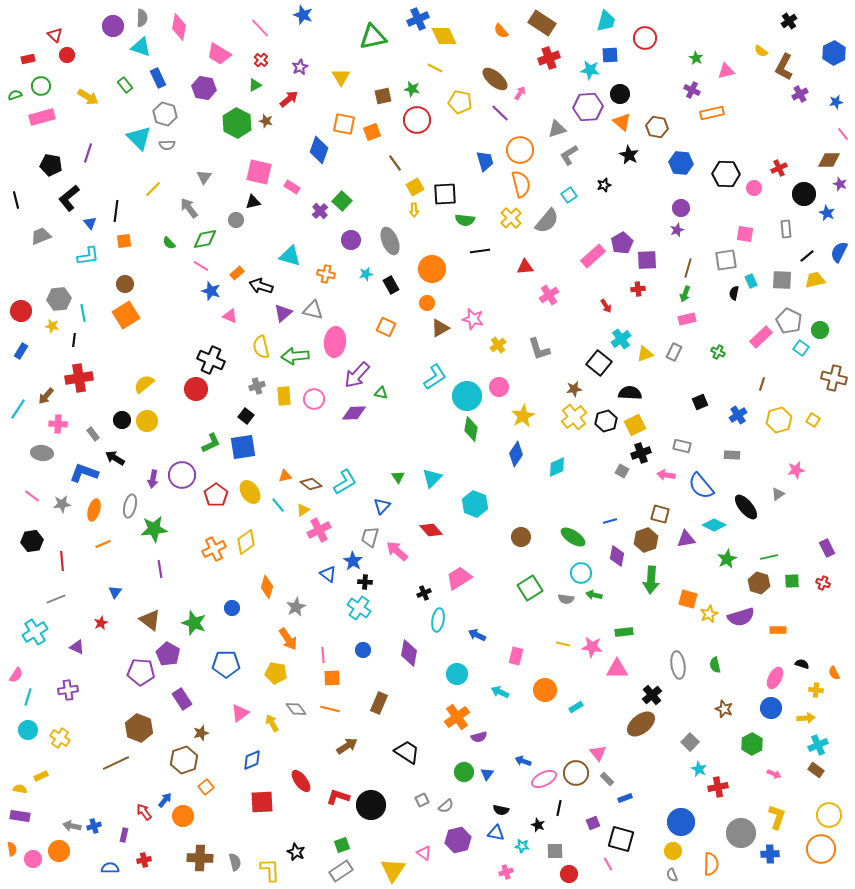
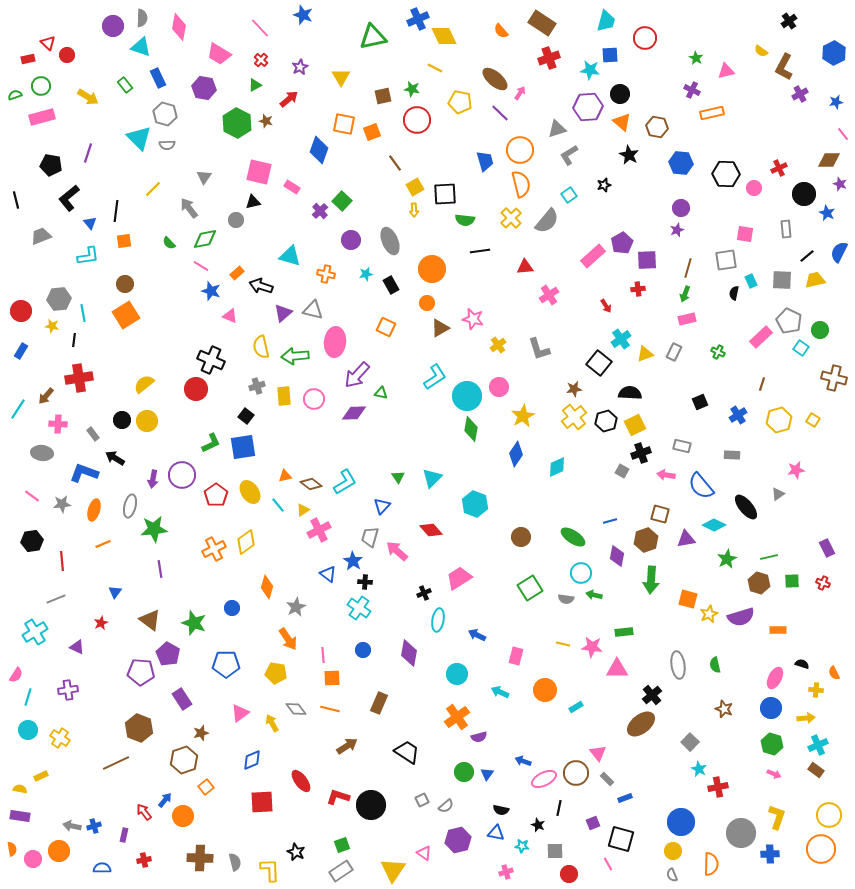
red triangle at (55, 35): moved 7 px left, 8 px down
green hexagon at (752, 744): moved 20 px right; rotated 15 degrees counterclockwise
blue semicircle at (110, 868): moved 8 px left
